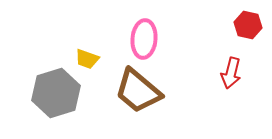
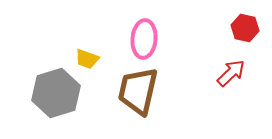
red hexagon: moved 3 px left, 3 px down
red arrow: rotated 148 degrees counterclockwise
brown trapezoid: rotated 63 degrees clockwise
